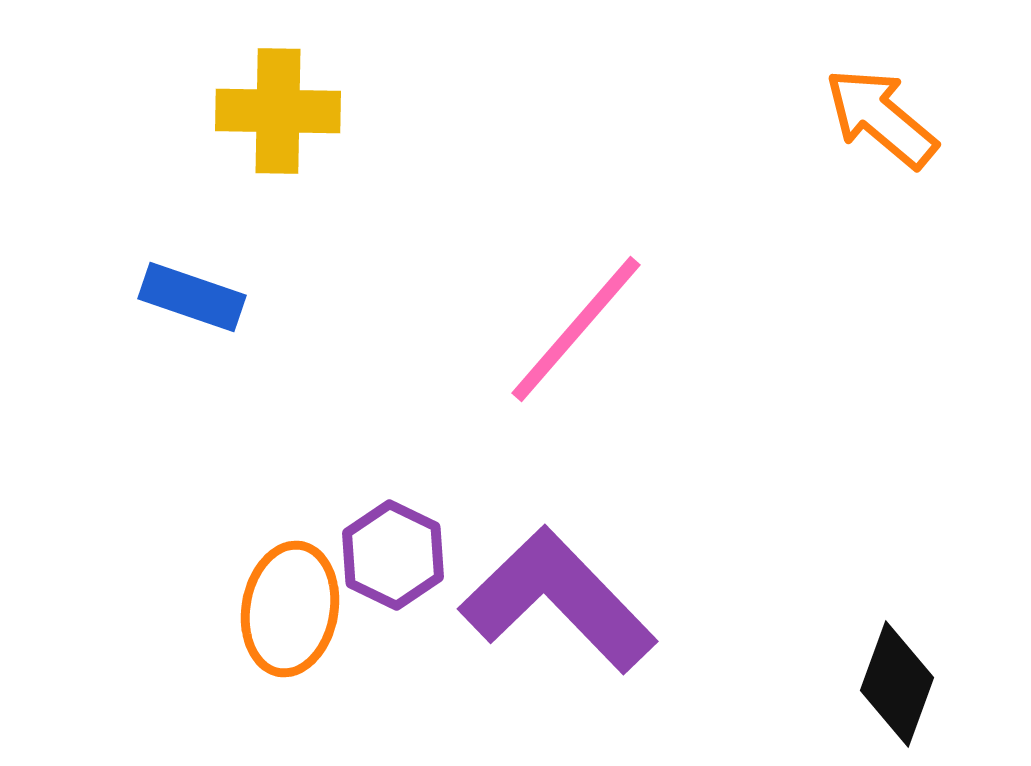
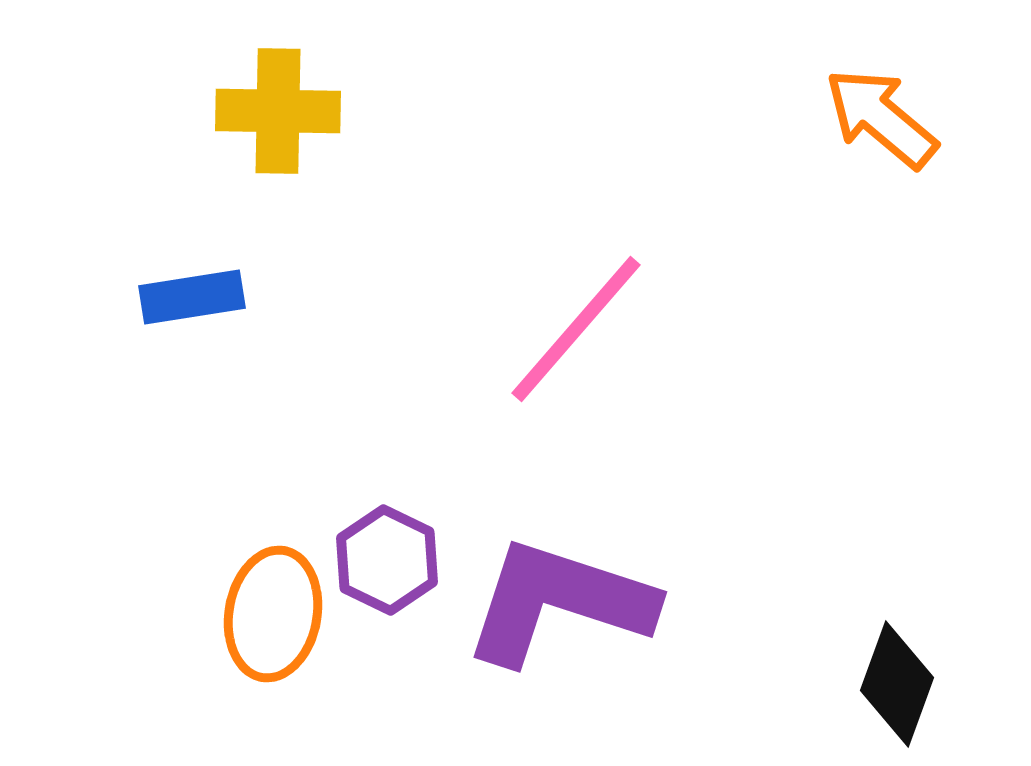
blue rectangle: rotated 28 degrees counterclockwise
purple hexagon: moved 6 px left, 5 px down
purple L-shape: moved 1 px right, 2 px down; rotated 28 degrees counterclockwise
orange ellipse: moved 17 px left, 5 px down
